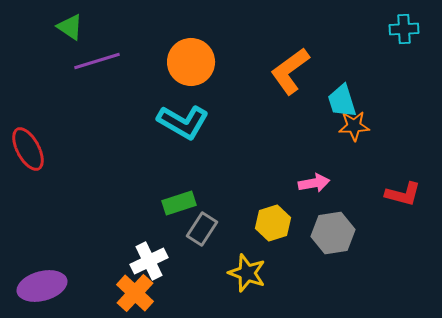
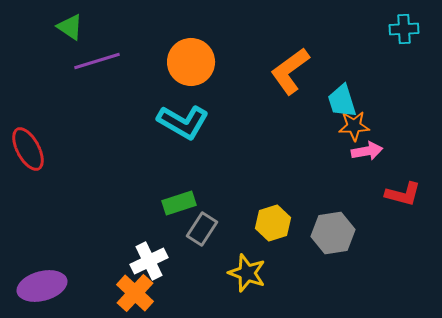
pink arrow: moved 53 px right, 32 px up
